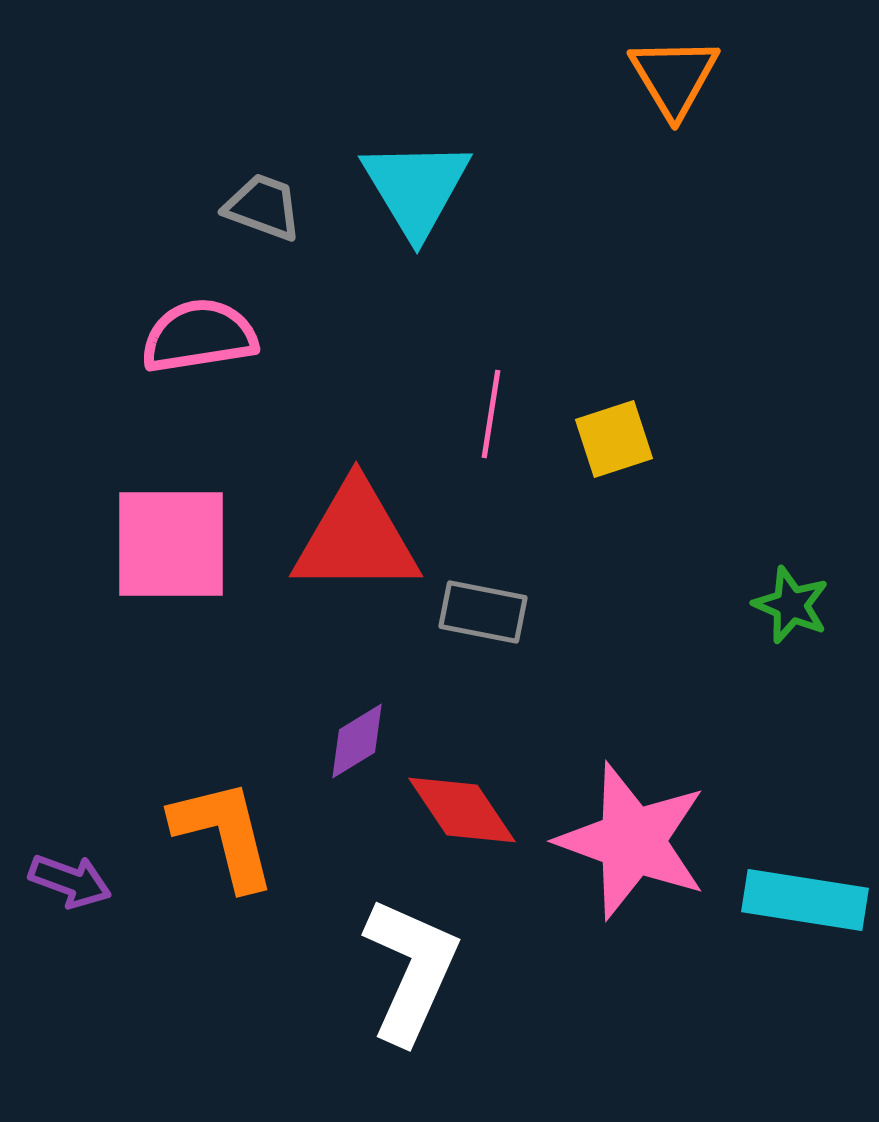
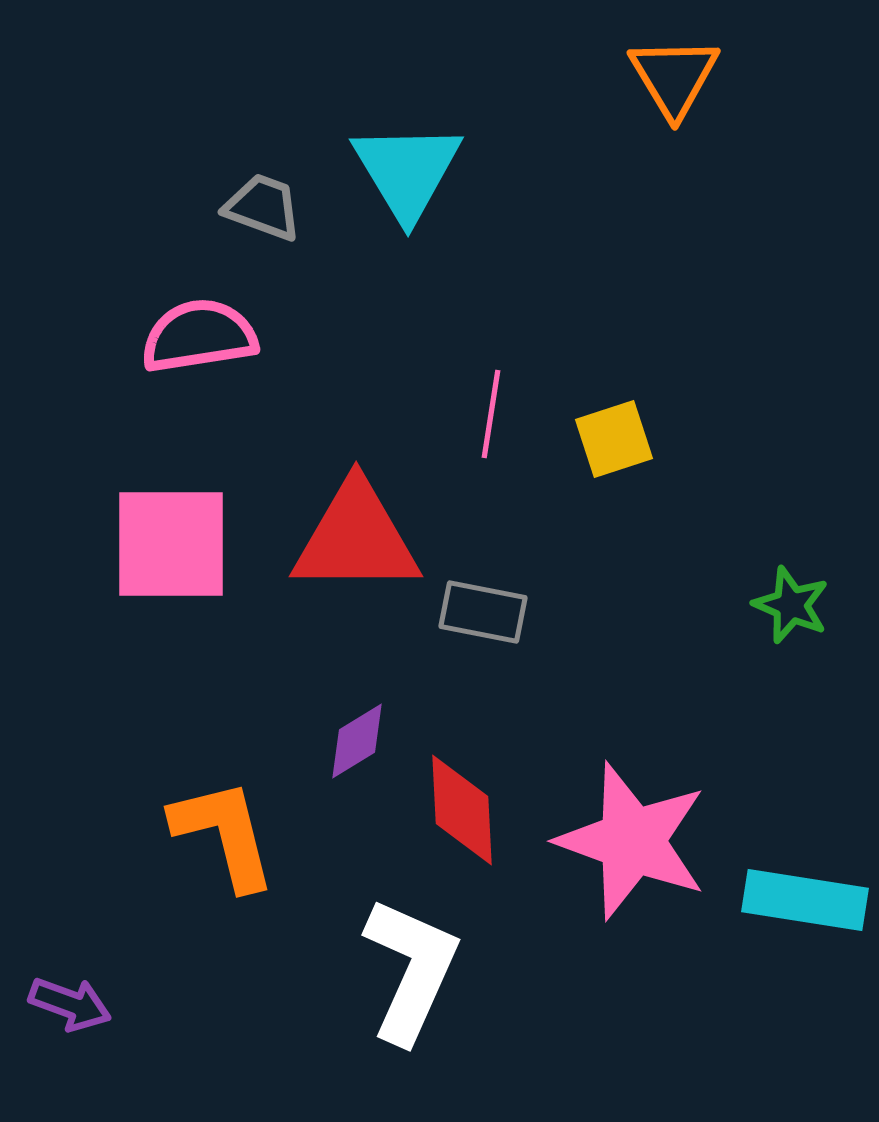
cyan triangle: moved 9 px left, 17 px up
red diamond: rotated 31 degrees clockwise
purple arrow: moved 123 px down
